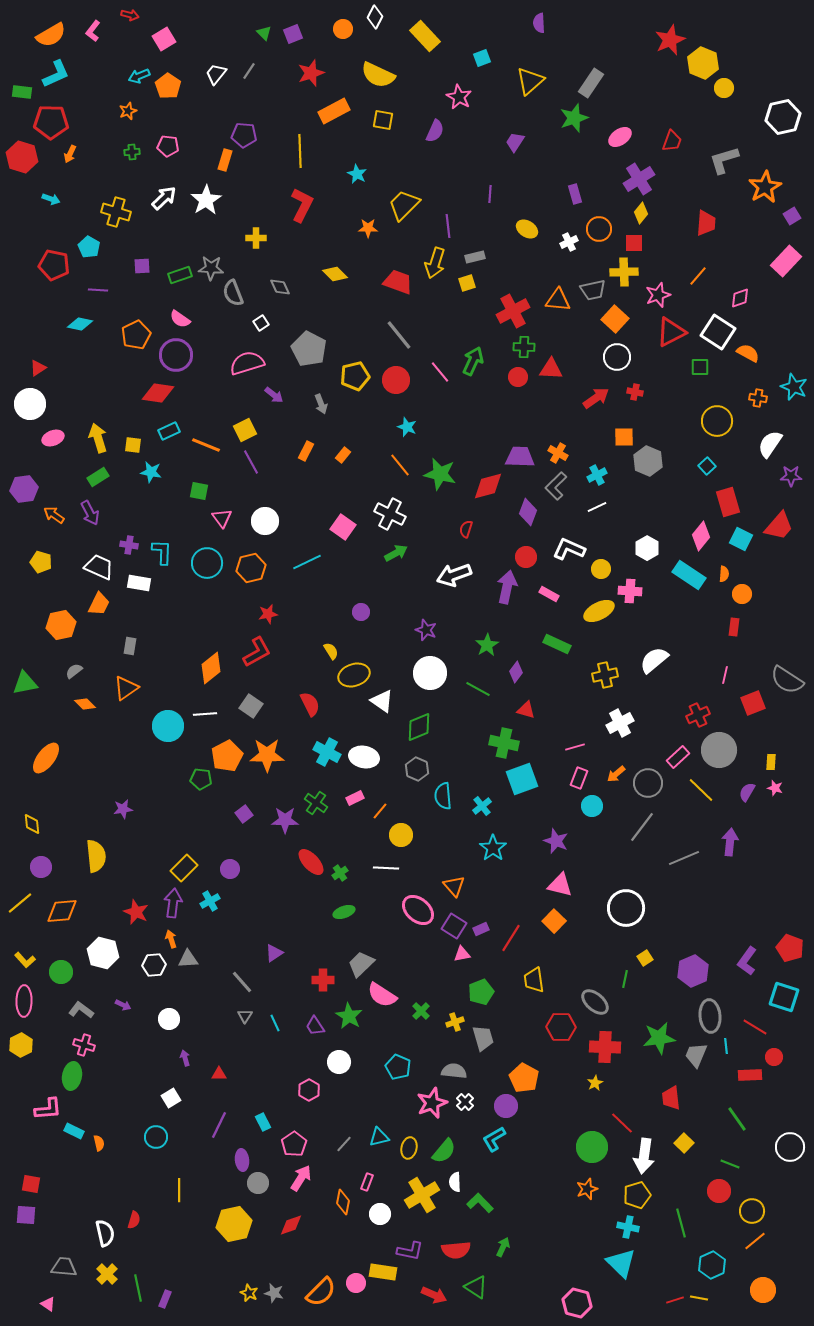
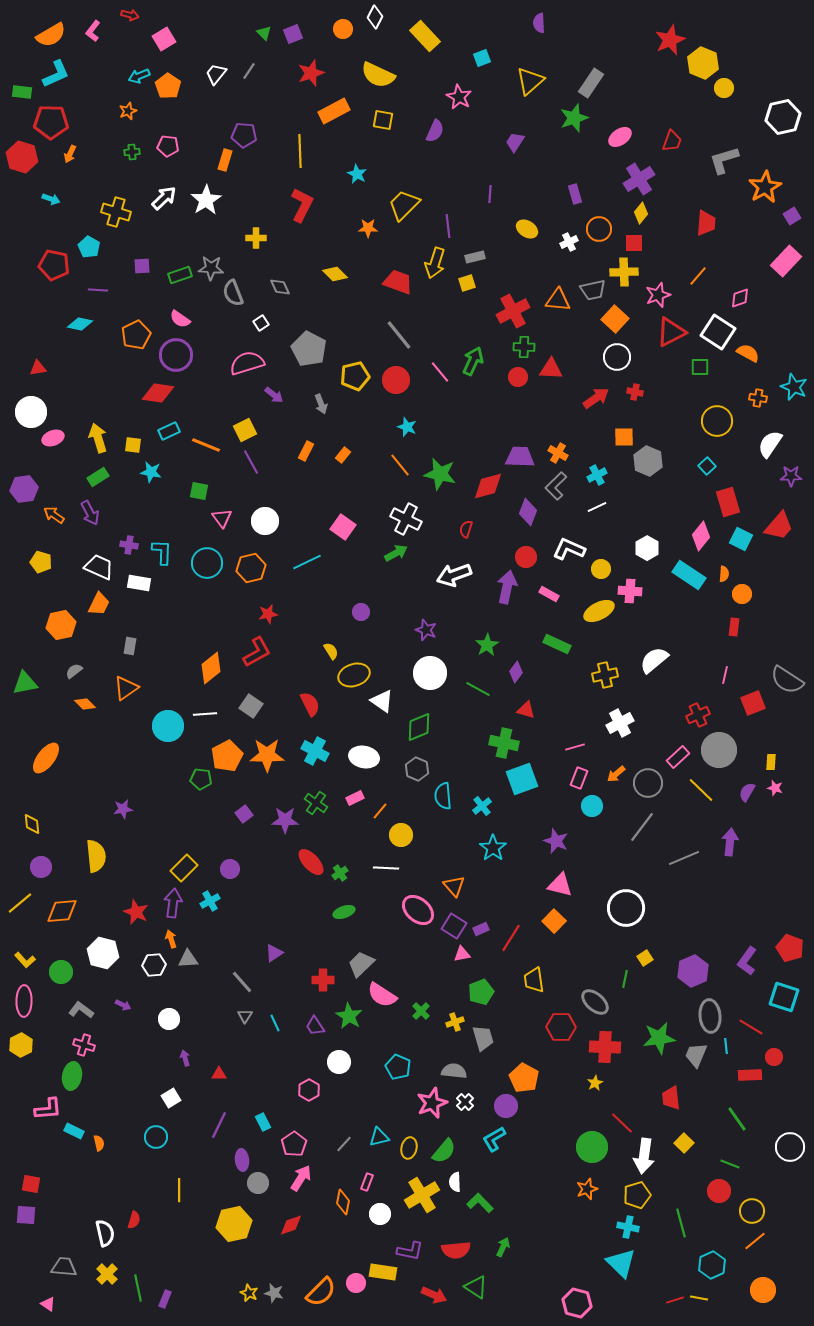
red triangle at (38, 368): rotated 24 degrees clockwise
white circle at (30, 404): moved 1 px right, 8 px down
white cross at (390, 514): moved 16 px right, 5 px down
cyan cross at (327, 752): moved 12 px left, 1 px up
red line at (755, 1027): moved 4 px left
